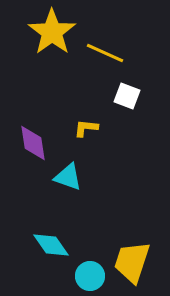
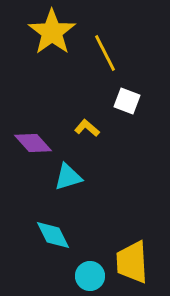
yellow line: rotated 39 degrees clockwise
white square: moved 5 px down
yellow L-shape: moved 1 px right; rotated 35 degrees clockwise
purple diamond: rotated 33 degrees counterclockwise
cyan triangle: rotated 36 degrees counterclockwise
cyan diamond: moved 2 px right, 10 px up; rotated 9 degrees clockwise
yellow trapezoid: rotated 21 degrees counterclockwise
